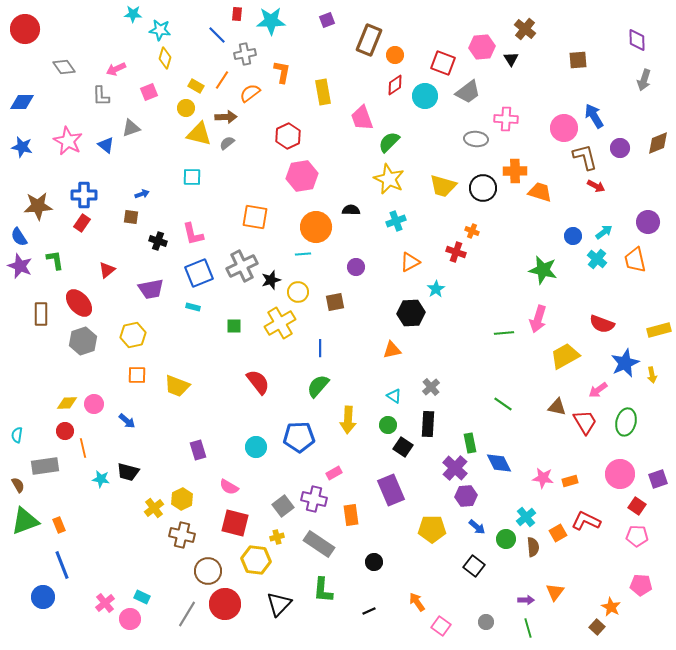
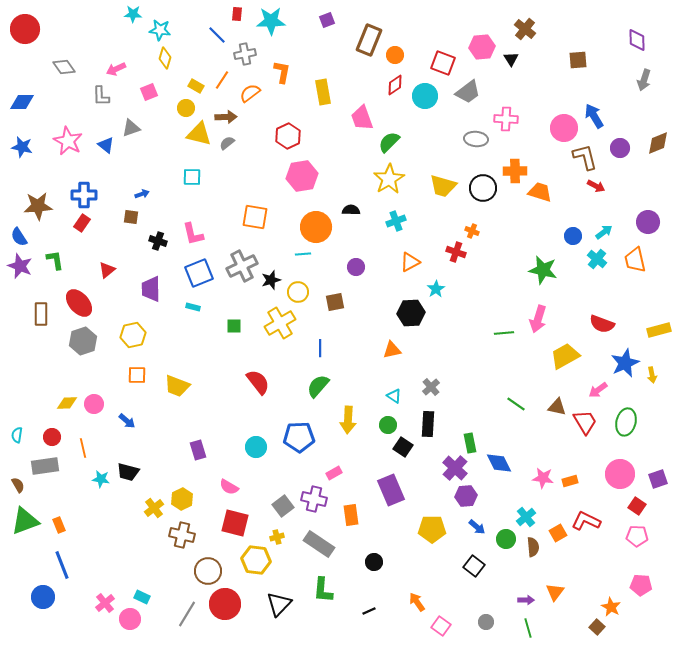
yellow star at (389, 179): rotated 16 degrees clockwise
purple trapezoid at (151, 289): rotated 100 degrees clockwise
green line at (503, 404): moved 13 px right
red circle at (65, 431): moved 13 px left, 6 px down
